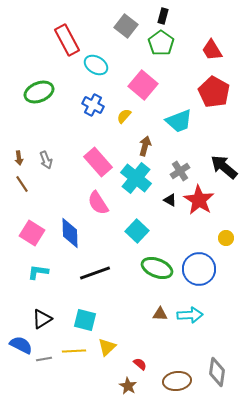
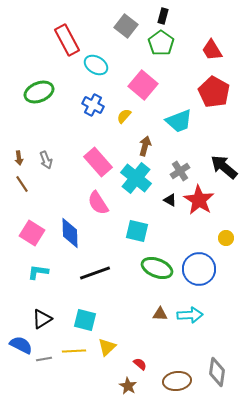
cyan square at (137, 231): rotated 30 degrees counterclockwise
